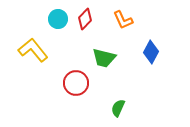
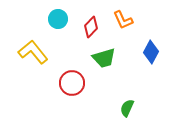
red diamond: moved 6 px right, 8 px down
yellow L-shape: moved 2 px down
green trapezoid: rotated 30 degrees counterclockwise
red circle: moved 4 px left
green semicircle: moved 9 px right
